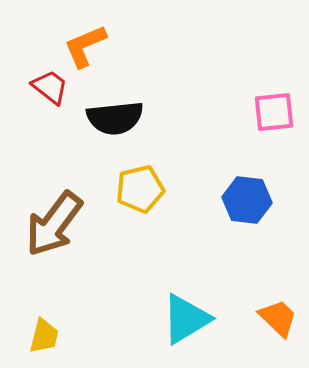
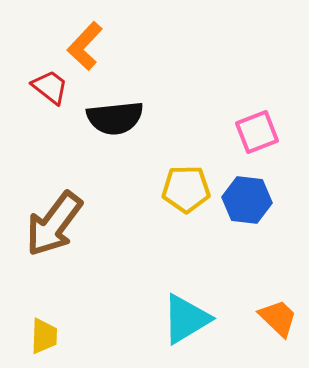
orange L-shape: rotated 24 degrees counterclockwise
pink square: moved 17 px left, 20 px down; rotated 15 degrees counterclockwise
yellow pentagon: moved 46 px right; rotated 12 degrees clockwise
yellow trapezoid: rotated 12 degrees counterclockwise
